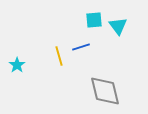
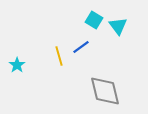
cyan square: rotated 36 degrees clockwise
blue line: rotated 18 degrees counterclockwise
